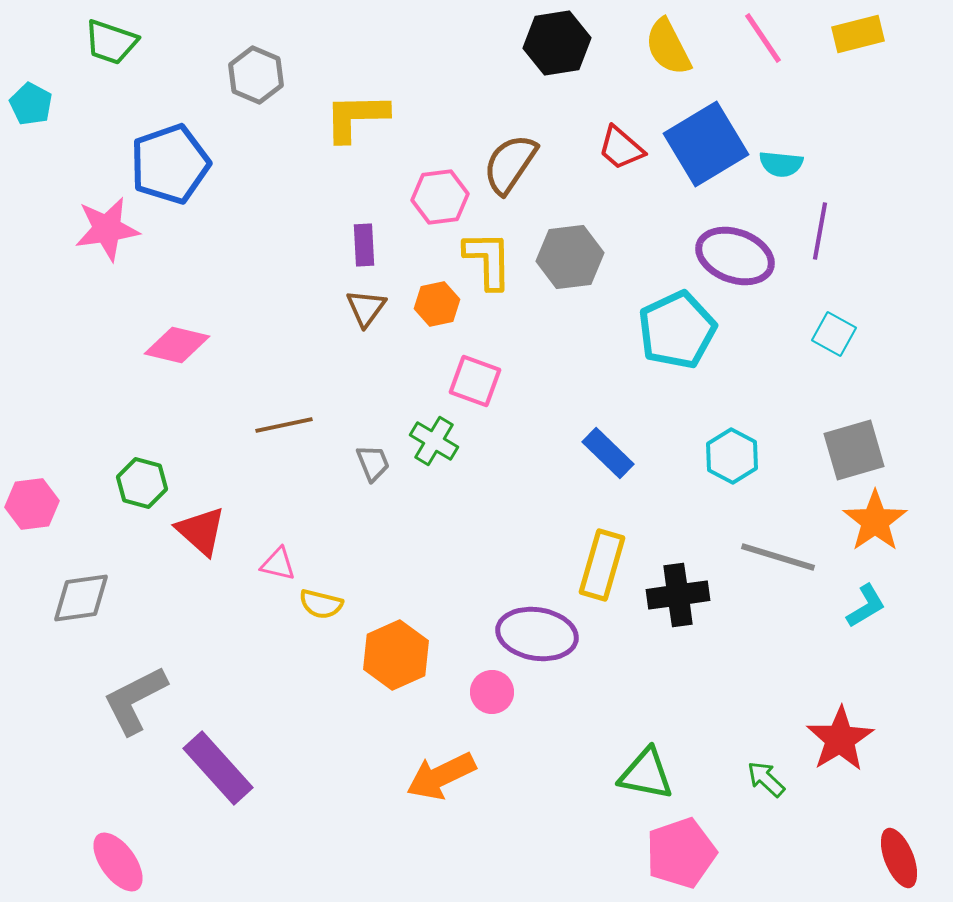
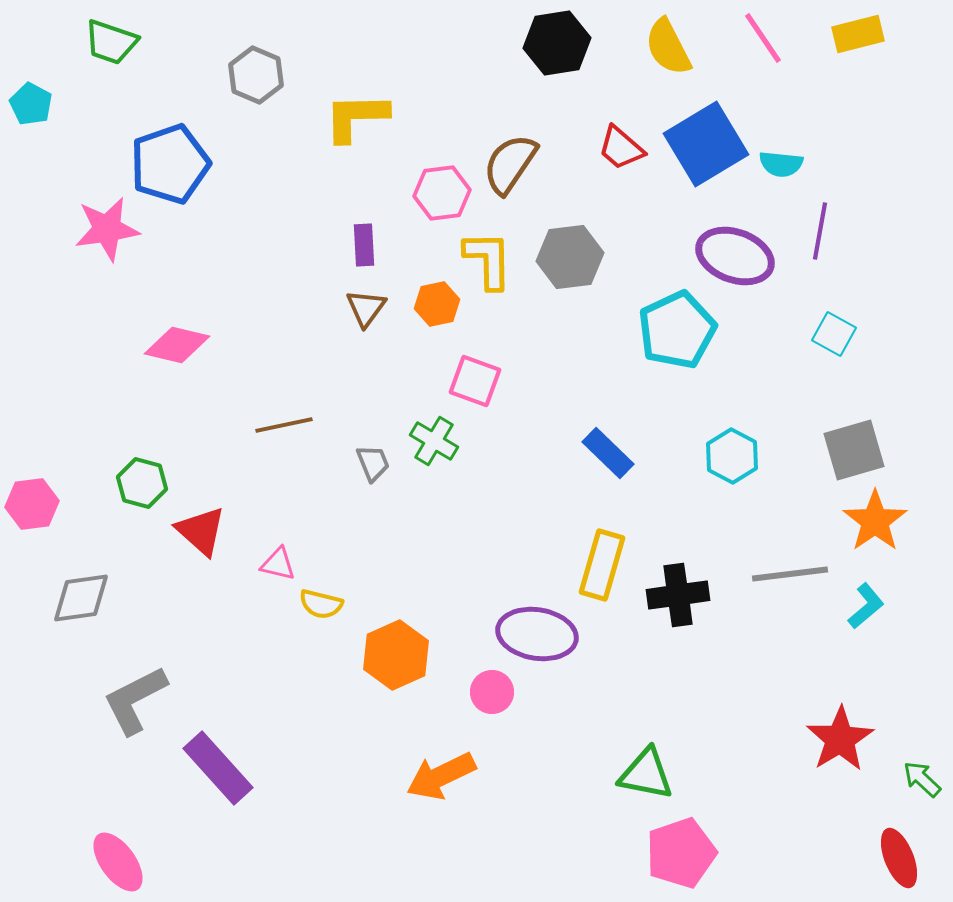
pink hexagon at (440, 197): moved 2 px right, 4 px up
gray line at (778, 557): moved 12 px right, 17 px down; rotated 24 degrees counterclockwise
cyan L-shape at (866, 606): rotated 9 degrees counterclockwise
green arrow at (766, 779): moved 156 px right
